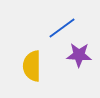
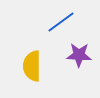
blue line: moved 1 px left, 6 px up
